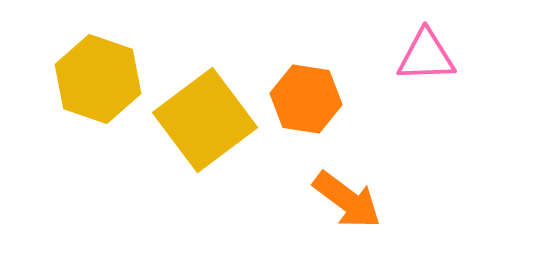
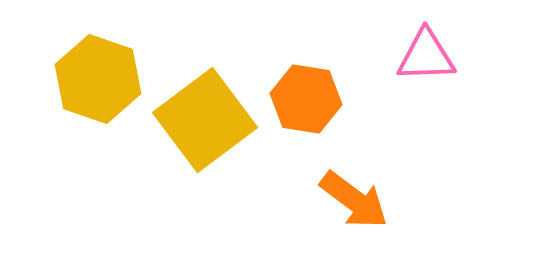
orange arrow: moved 7 px right
